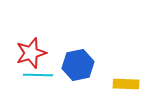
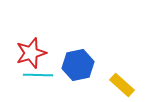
yellow rectangle: moved 4 px left, 1 px down; rotated 40 degrees clockwise
